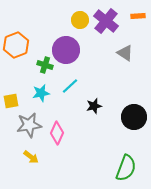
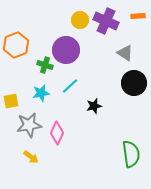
purple cross: rotated 15 degrees counterclockwise
black circle: moved 34 px up
green semicircle: moved 5 px right, 14 px up; rotated 28 degrees counterclockwise
